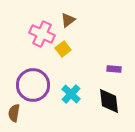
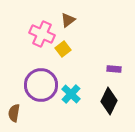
purple circle: moved 8 px right
black diamond: rotated 32 degrees clockwise
